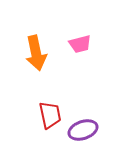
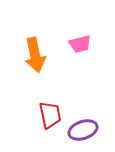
orange arrow: moved 1 px left, 2 px down
